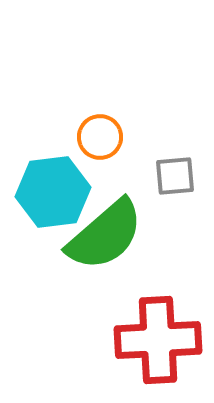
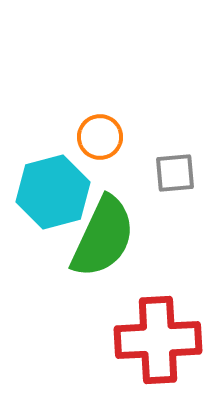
gray square: moved 3 px up
cyan hexagon: rotated 8 degrees counterclockwise
green semicircle: moved 2 px left, 2 px down; rotated 24 degrees counterclockwise
